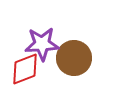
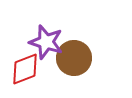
purple star: moved 4 px right, 2 px up; rotated 20 degrees clockwise
